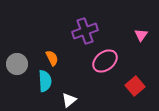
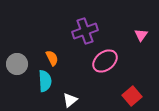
red square: moved 3 px left, 10 px down
white triangle: moved 1 px right
